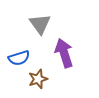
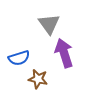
gray triangle: moved 9 px right
brown star: rotated 30 degrees clockwise
